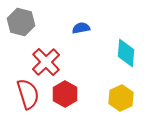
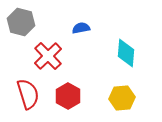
red cross: moved 2 px right, 6 px up
red hexagon: moved 3 px right, 2 px down
yellow hexagon: moved 1 px right; rotated 20 degrees clockwise
